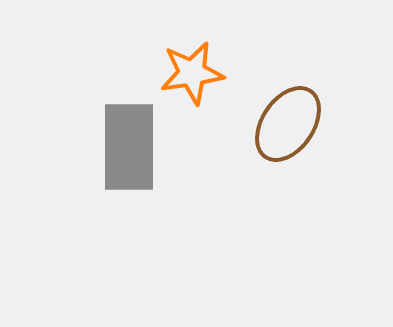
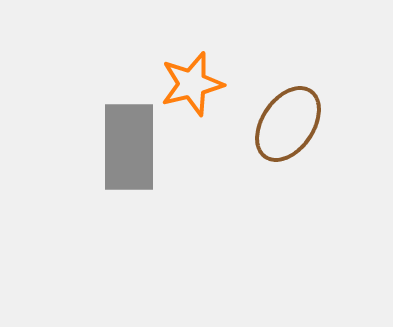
orange star: moved 11 px down; rotated 6 degrees counterclockwise
